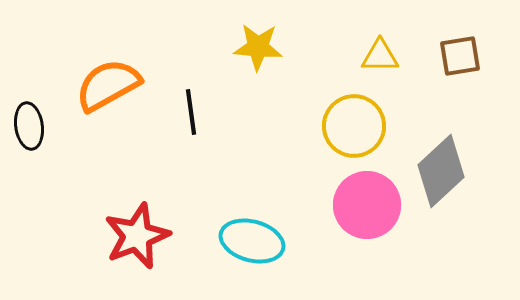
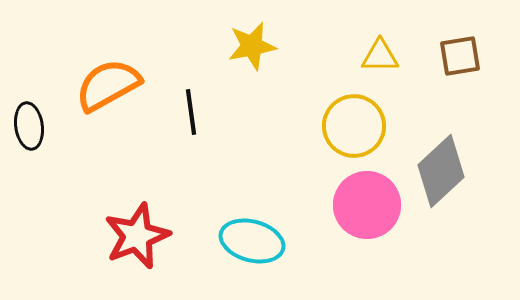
yellow star: moved 6 px left, 1 px up; rotated 15 degrees counterclockwise
